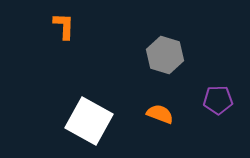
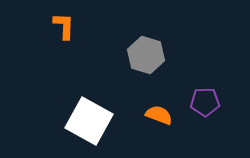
gray hexagon: moved 19 px left
purple pentagon: moved 13 px left, 2 px down
orange semicircle: moved 1 px left, 1 px down
